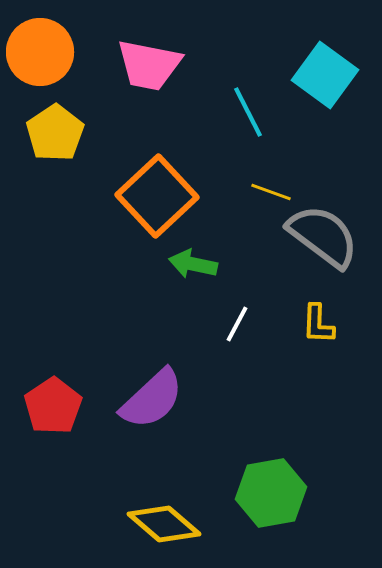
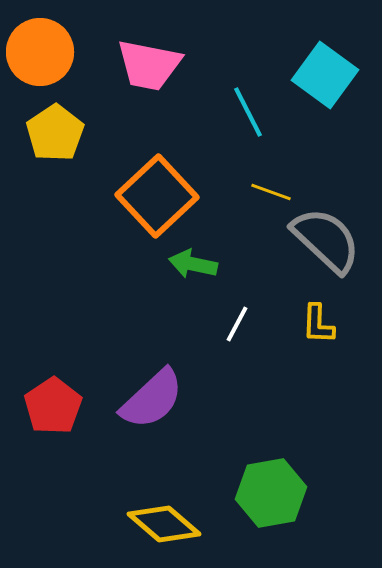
gray semicircle: moved 3 px right, 4 px down; rotated 6 degrees clockwise
